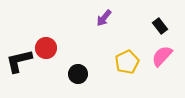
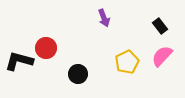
purple arrow: rotated 60 degrees counterclockwise
black L-shape: rotated 28 degrees clockwise
